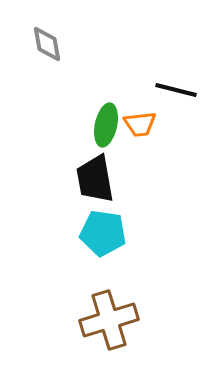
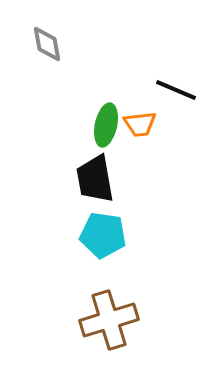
black line: rotated 9 degrees clockwise
cyan pentagon: moved 2 px down
